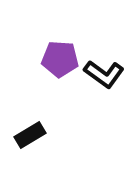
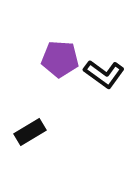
black rectangle: moved 3 px up
